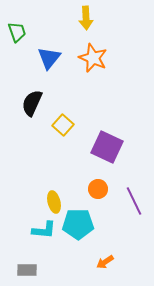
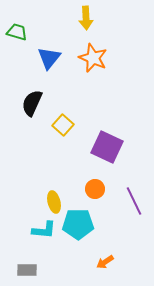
green trapezoid: rotated 55 degrees counterclockwise
orange circle: moved 3 px left
